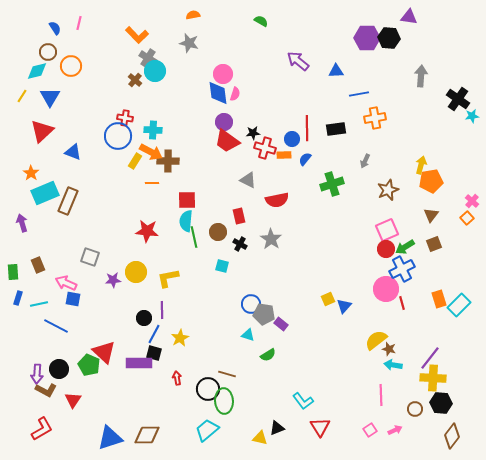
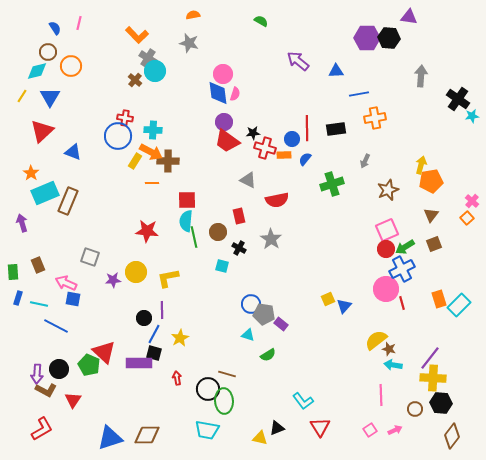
black cross at (240, 244): moved 1 px left, 4 px down
cyan line at (39, 304): rotated 24 degrees clockwise
cyan trapezoid at (207, 430): rotated 130 degrees counterclockwise
